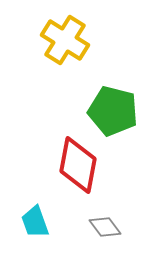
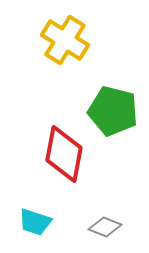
red diamond: moved 14 px left, 11 px up
cyan trapezoid: rotated 52 degrees counterclockwise
gray diamond: rotated 32 degrees counterclockwise
